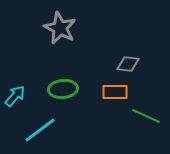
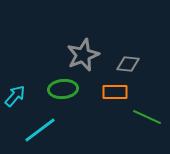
gray star: moved 23 px right, 27 px down; rotated 24 degrees clockwise
green line: moved 1 px right, 1 px down
